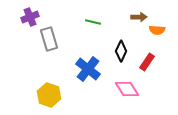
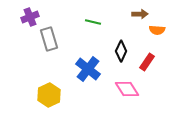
brown arrow: moved 1 px right, 3 px up
yellow hexagon: rotated 15 degrees clockwise
